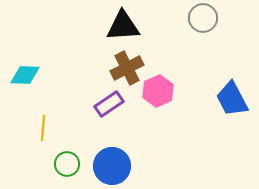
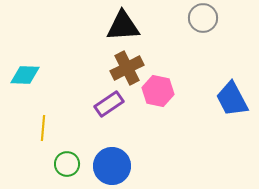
pink hexagon: rotated 24 degrees counterclockwise
